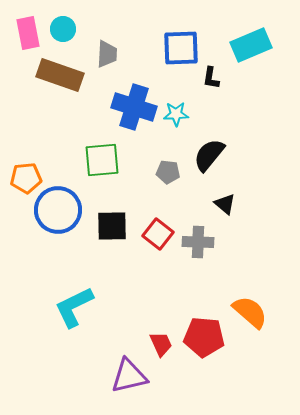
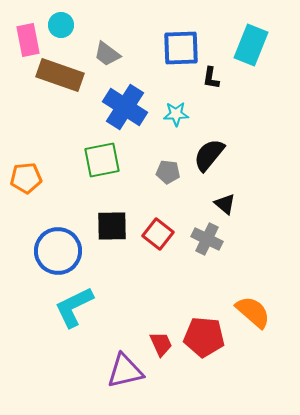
cyan circle: moved 2 px left, 4 px up
pink rectangle: moved 7 px down
cyan rectangle: rotated 45 degrees counterclockwise
gray trapezoid: rotated 124 degrees clockwise
blue cross: moved 9 px left; rotated 15 degrees clockwise
green square: rotated 6 degrees counterclockwise
blue circle: moved 41 px down
gray cross: moved 9 px right, 3 px up; rotated 24 degrees clockwise
orange semicircle: moved 3 px right
purple triangle: moved 4 px left, 5 px up
